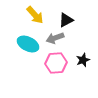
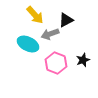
gray arrow: moved 5 px left, 4 px up
pink hexagon: rotated 25 degrees clockwise
